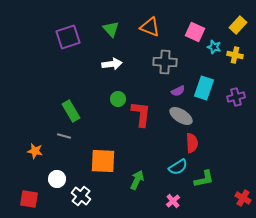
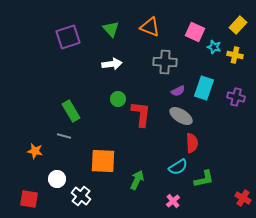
purple cross: rotated 30 degrees clockwise
